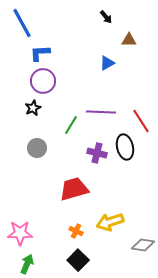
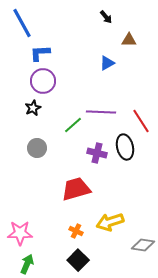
green line: moved 2 px right; rotated 18 degrees clockwise
red trapezoid: moved 2 px right
